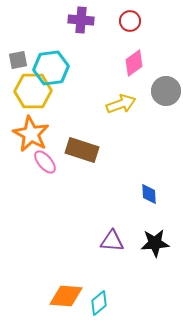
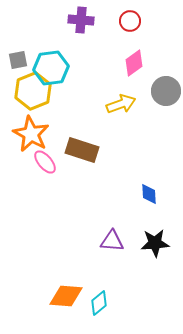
yellow hexagon: rotated 21 degrees counterclockwise
